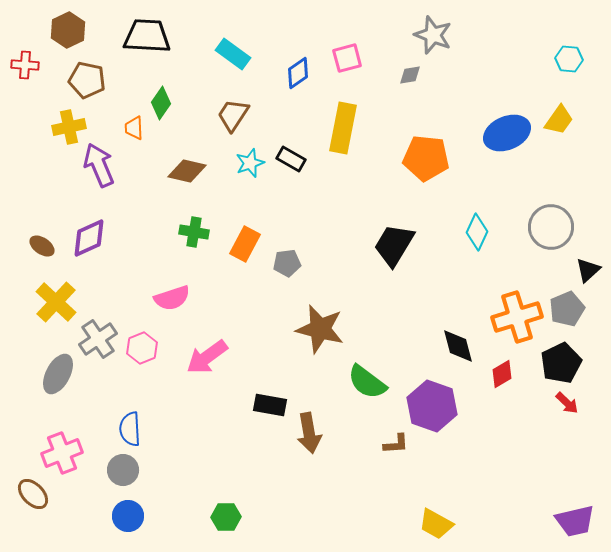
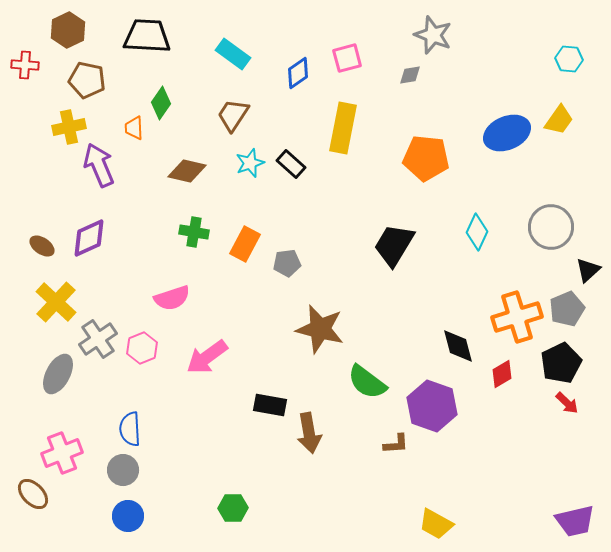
black rectangle at (291, 159): moved 5 px down; rotated 12 degrees clockwise
green hexagon at (226, 517): moved 7 px right, 9 px up
